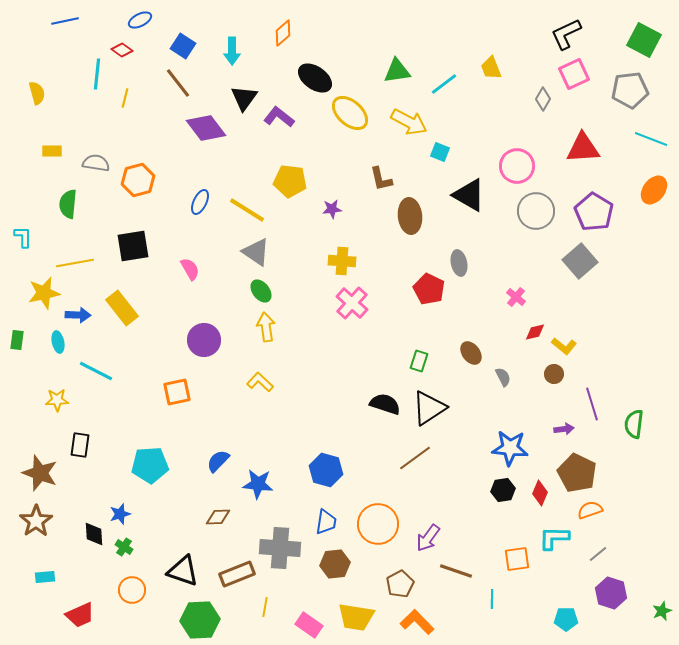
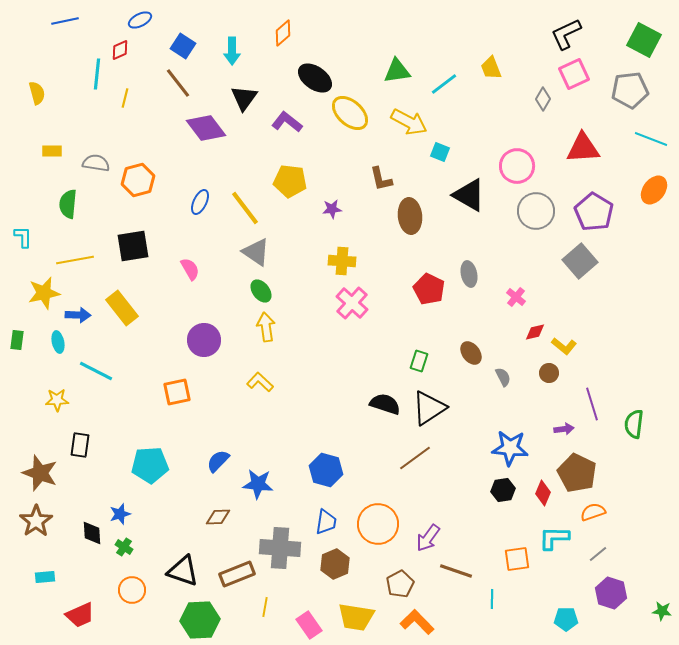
red diamond at (122, 50): moved 2 px left; rotated 60 degrees counterclockwise
purple L-shape at (279, 117): moved 8 px right, 5 px down
yellow line at (247, 210): moved 2 px left, 2 px up; rotated 21 degrees clockwise
yellow line at (75, 263): moved 3 px up
gray ellipse at (459, 263): moved 10 px right, 11 px down
brown circle at (554, 374): moved 5 px left, 1 px up
red diamond at (540, 493): moved 3 px right
orange semicircle at (590, 510): moved 3 px right, 2 px down
black diamond at (94, 534): moved 2 px left, 1 px up
brown hexagon at (335, 564): rotated 16 degrees counterclockwise
green star at (662, 611): rotated 30 degrees clockwise
pink rectangle at (309, 625): rotated 20 degrees clockwise
